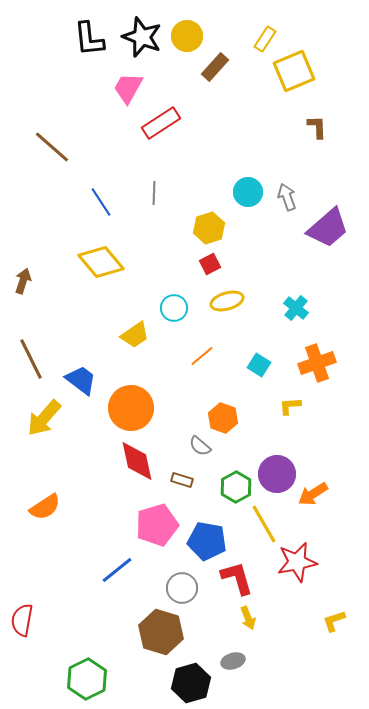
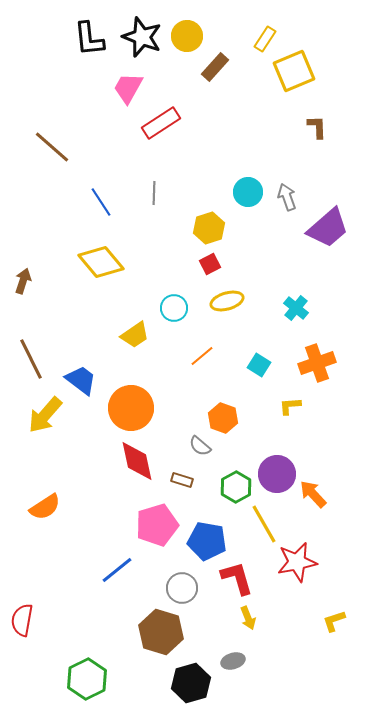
yellow arrow at (44, 418): moved 1 px right, 3 px up
orange arrow at (313, 494): rotated 80 degrees clockwise
